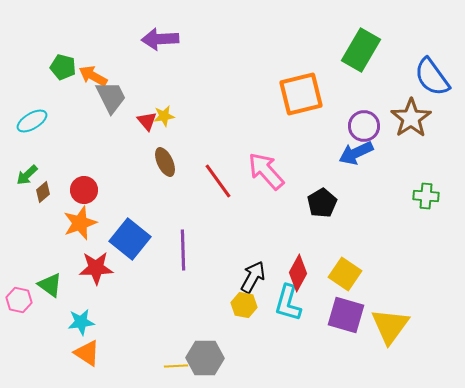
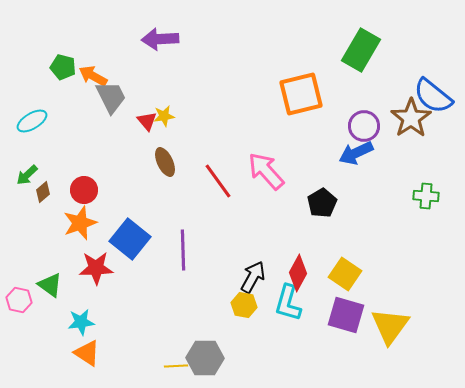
blue semicircle: moved 1 px right, 19 px down; rotated 15 degrees counterclockwise
